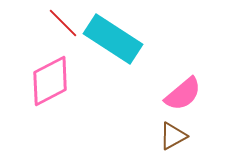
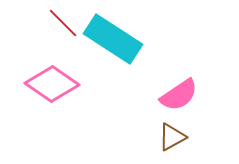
pink diamond: moved 2 px right, 3 px down; rotated 62 degrees clockwise
pink semicircle: moved 4 px left, 1 px down; rotated 6 degrees clockwise
brown triangle: moved 1 px left, 1 px down
